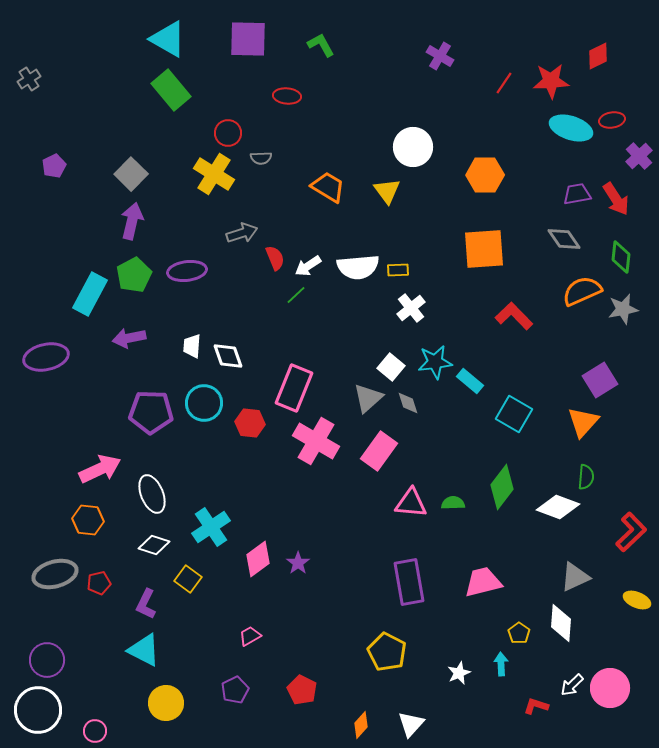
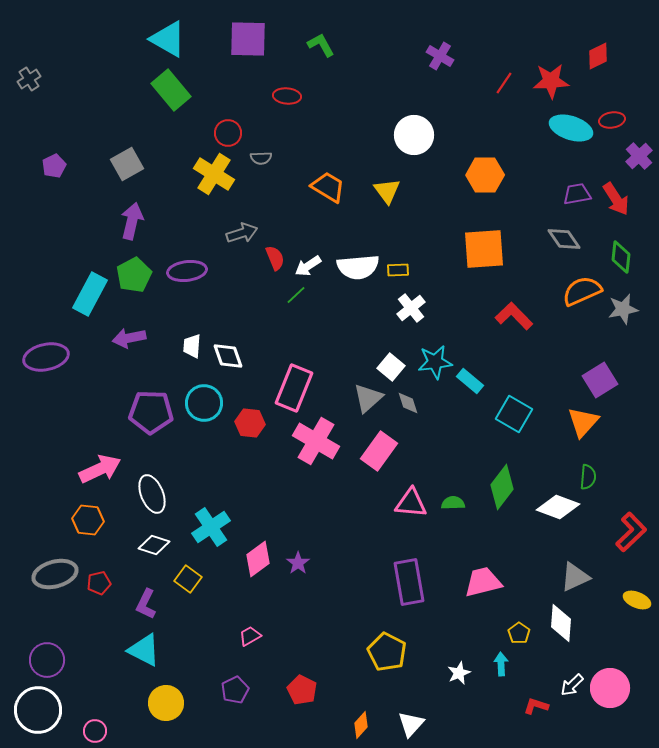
white circle at (413, 147): moved 1 px right, 12 px up
gray square at (131, 174): moved 4 px left, 10 px up; rotated 16 degrees clockwise
green semicircle at (586, 477): moved 2 px right
